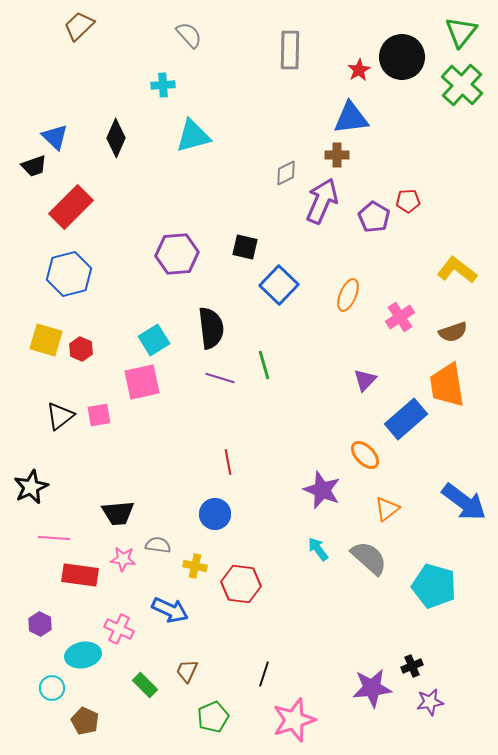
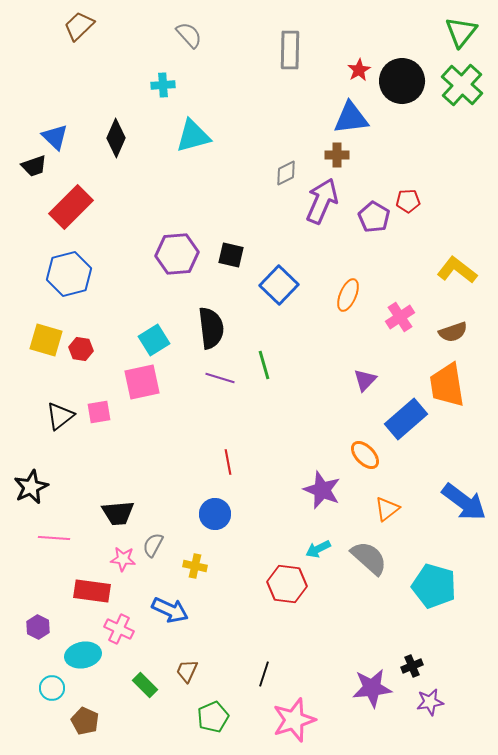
black circle at (402, 57): moved 24 px down
black square at (245, 247): moved 14 px left, 8 px down
red hexagon at (81, 349): rotated 15 degrees counterclockwise
pink square at (99, 415): moved 3 px up
gray semicircle at (158, 545): moved 5 px left; rotated 70 degrees counterclockwise
cyan arrow at (318, 549): rotated 80 degrees counterclockwise
red rectangle at (80, 575): moved 12 px right, 16 px down
red hexagon at (241, 584): moved 46 px right
purple hexagon at (40, 624): moved 2 px left, 3 px down
